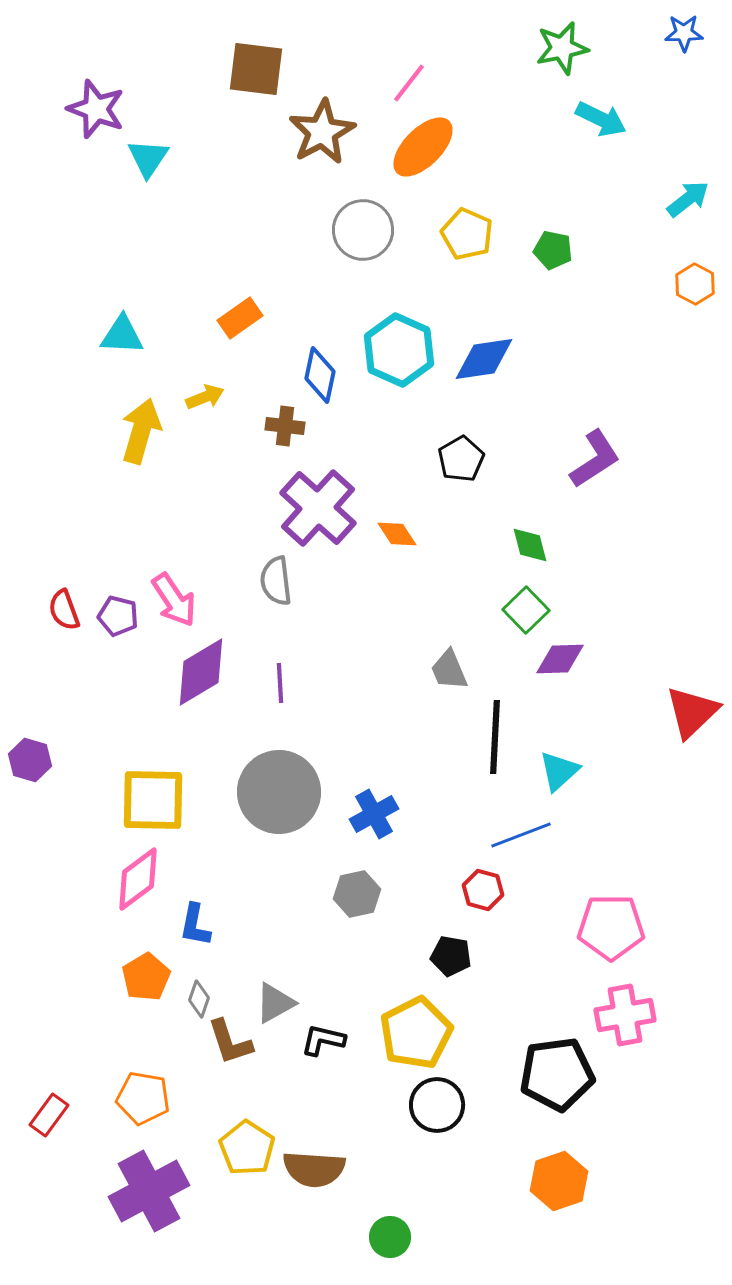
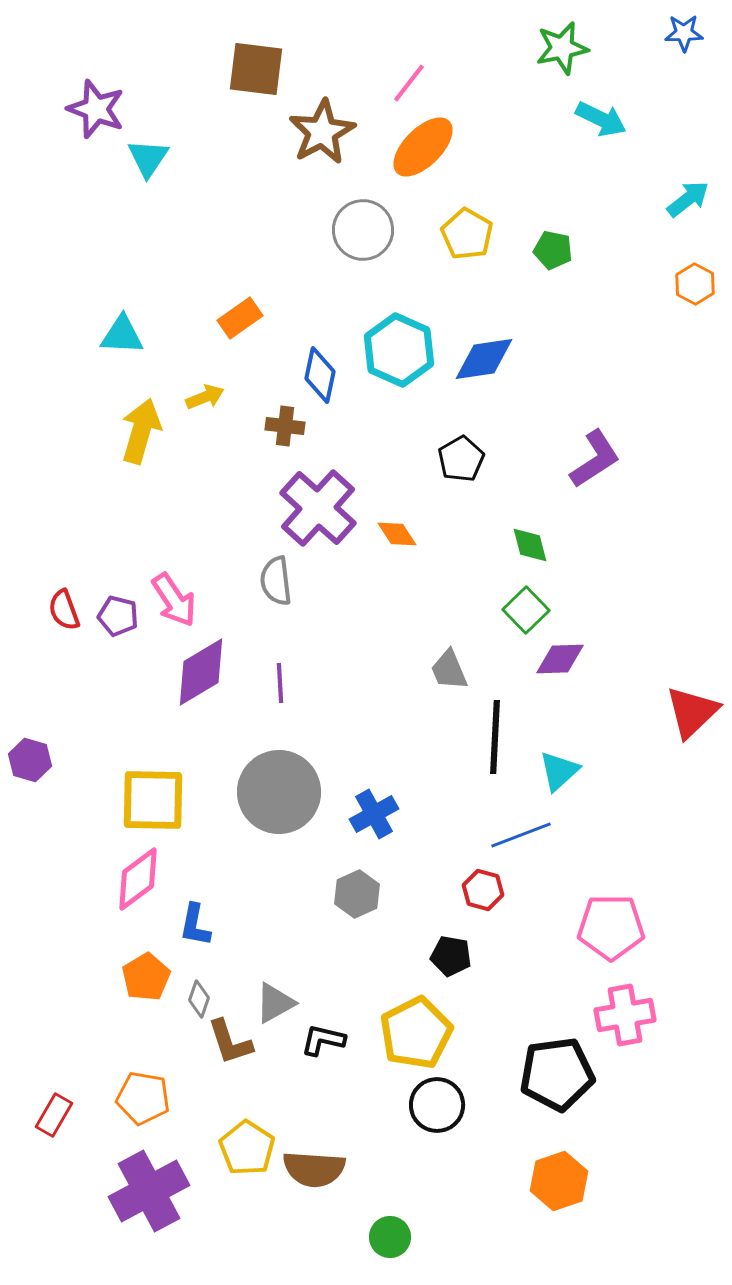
yellow pentagon at (467, 234): rotated 6 degrees clockwise
gray hexagon at (357, 894): rotated 12 degrees counterclockwise
red rectangle at (49, 1115): moved 5 px right; rotated 6 degrees counterclockwise
